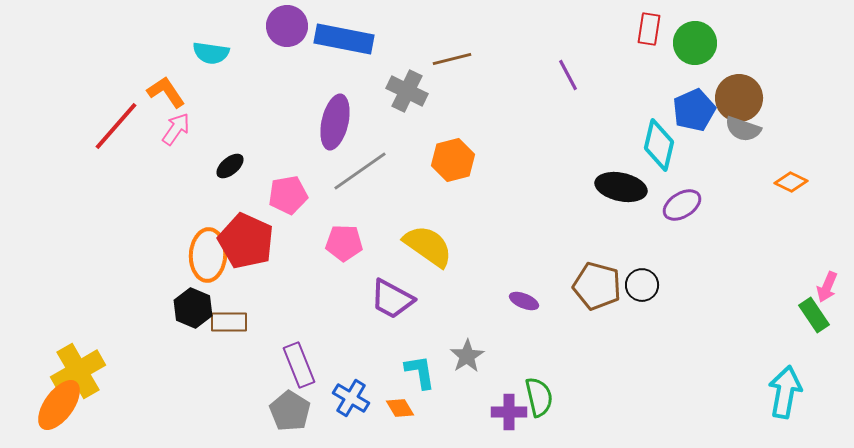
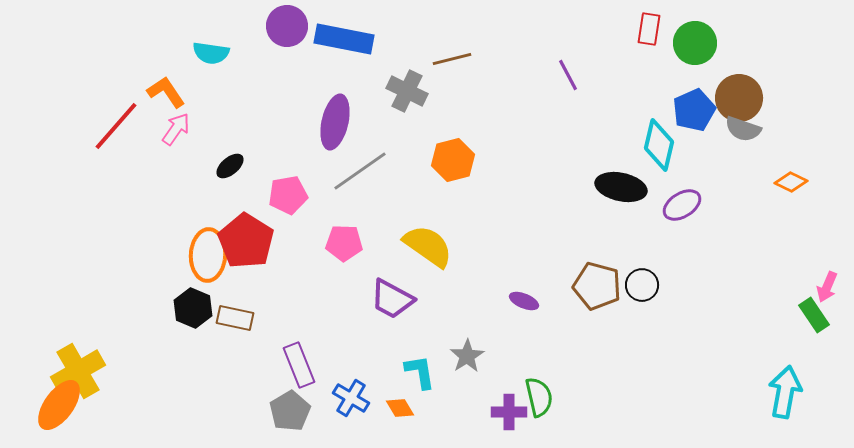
red pentagon at (246, 241): rotated 8 degrees clockwise
brown rectangle at (229, 322): moved 6 px right, 4 px up; rotated 12 degrees clockwise
gray pentagon at (290, 411): rotated 9 degrees clockwise
